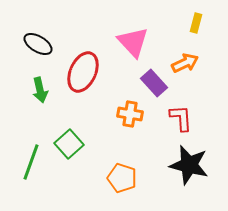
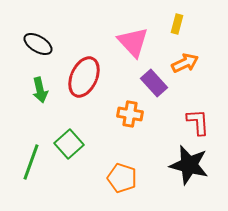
yellow rectangle: moved 19 px left, 1 px down
red ellipse: moved 1 px right, 5 px down
red L-shape: moved 17 px right, 4 px down
